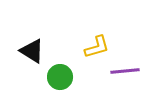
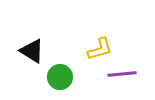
yellow L-shape: moved 3 px right, 2 px down
purple line: moved 3 px left, 3 px down
